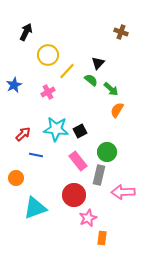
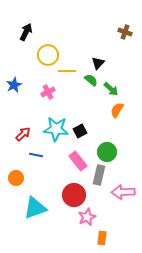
brown cross: moved 4 px right
yellow line: rotated 48 degrees clockwise
pink star: moved 1 px left, 1 px up
